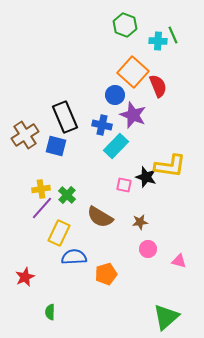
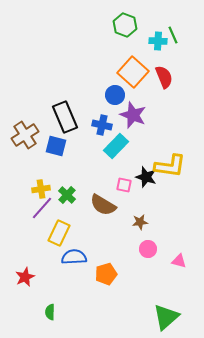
red semicircle: moved 6 px right, 9 px up
brown semicircle: moved 3 px right, 12 px up
